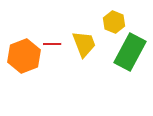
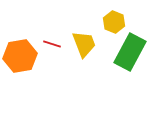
red line: rotated 18 degrees clockwise
orange hexagon: moved 4 px left; rotated 12 degrees clockwise
